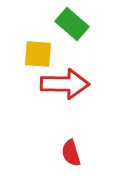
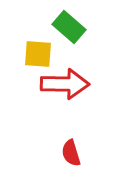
green rectangle: moved 3 px left, 3 px down
